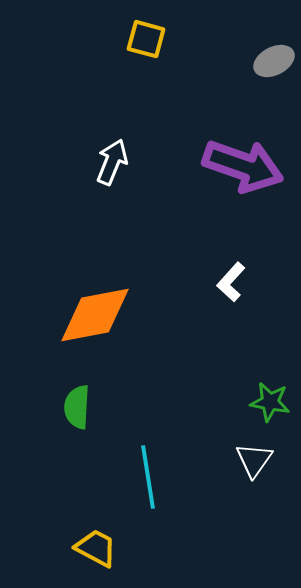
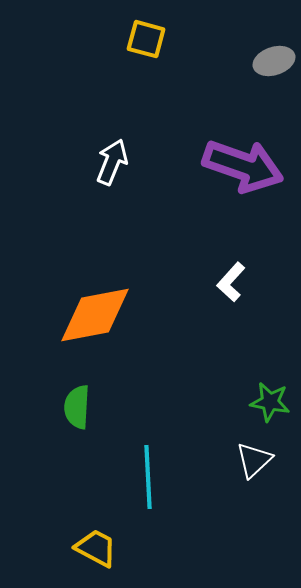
gray ellipse: rotated 9 degrees clockwise
white triangle: rotated 12 degrees clockwise
cyan line: rotated 6 degrees clockwise
